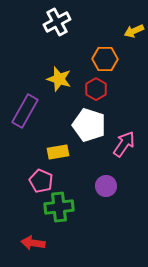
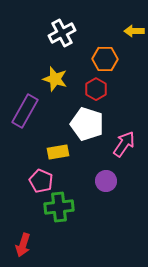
white cross: moved 5 px right, 11 px down
yellow arrow: rotated 24 degrees clockwise
yellow star: moved 4 px left
white pentagon: moved 2 px left, 1 px up
purple circle: moved 5 px up
red arrow: moved 10 px left, 2 px down; rotated 80 degrees counterclockwise
